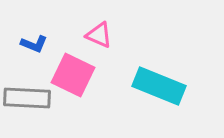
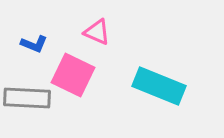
pink triangle: moved 2 px left, 3 px up
